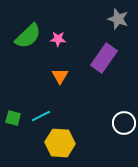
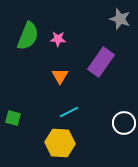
gray star: moved 2 px right
green semicircle: rotated 24 degrees counterclockwise
purple rectangle: moved 3 px left, 4 px down
cyan line: moved 28 px right, 4 px up
